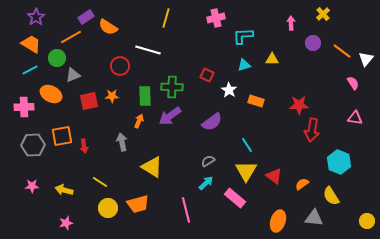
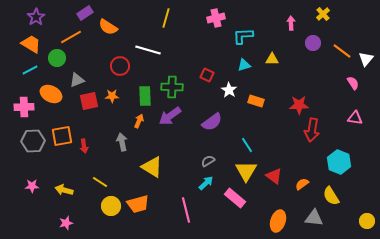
purple rectangle at (86, 17): moved 1 px left, 4 px up
gray triangle at (73, 75): moved 4 px right, 5 px down
gray hexagon at (33, 145): moved 4 px up
yellow circle at (108, 208): moved 3 px right, 2 px up
